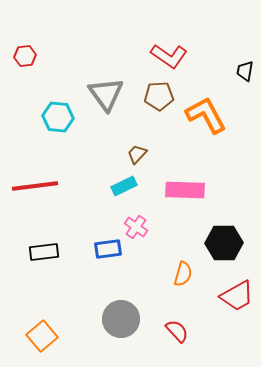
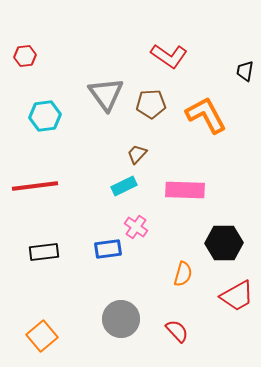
brown pentagon: moved 8 px left, 8 px down
cyan hexagon: moved 13 px left, 1 px up; rotated 12 degrees counterclockwise
